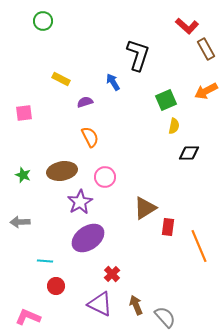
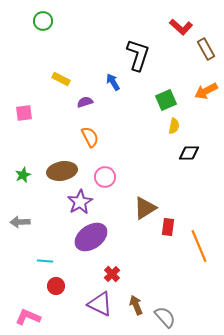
red L-shape: moved 6 px left, 1 px down
green star: rotated 28 degrees clockwise
purple ellipse: moved 3 px right, 1 px up
